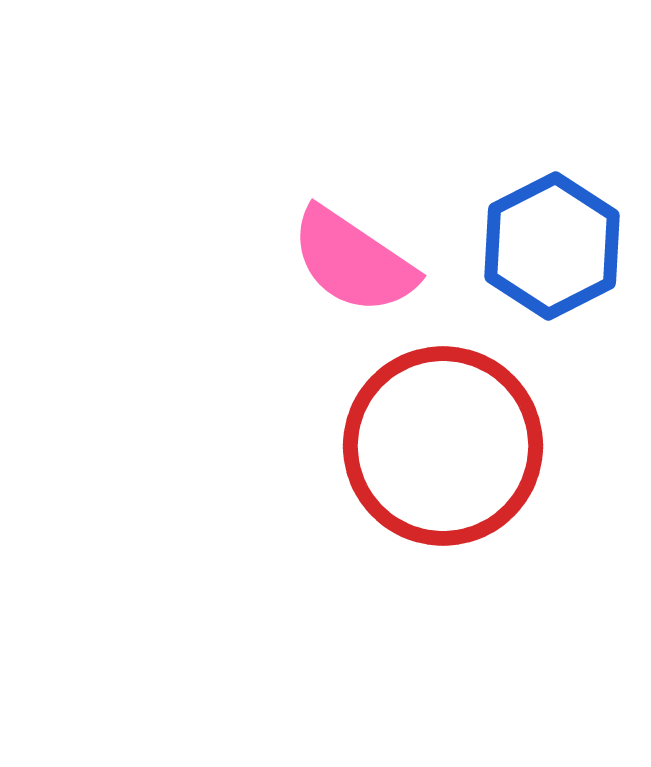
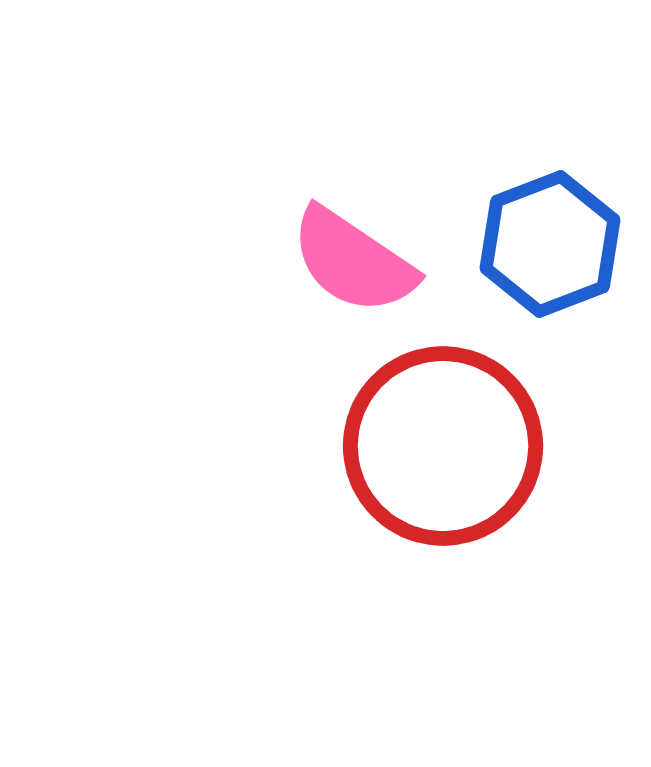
blue hexagon: moved 2 px left, 2 px up; rotated 6 degrees clockwise
